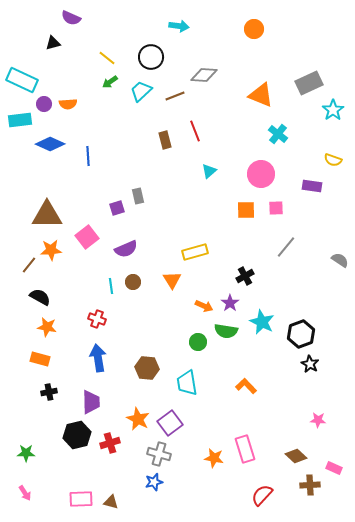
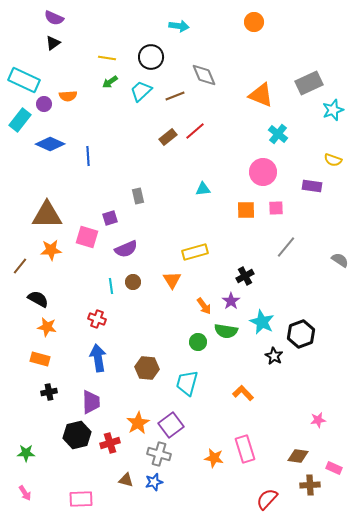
purple semicircle at (71, 18): moved 17 px left
orange circle at (254, 29): moved 7 px up
black triangle at (53, 43): rotated 21 degrees counterclockwise
yellow line at (107, 58): rotated 30 degrees counterclockwise
gray diamond at (204, 75): rotated 64 degrees clockwise
cyan rectangle at (22, 80): moved 2 px right
orange semicircle at (68, 104): moved 8 px up
cyan star at (333, 110): rotated 15 degrees clockwise
cyan rectangle at (20, 120): rotated 45 degrees counterclockwise
red line at (195, 131): rotated 70 degrees clockwise
brown rectangle at (165, 140): moved 3 px right, 3 px up; rotated 66 degrees clockwise
cyan triangle at (209, 171): moved 6 px left, 18 px down; rotated 35 degrees clockwise
pink circle at (261, 174): moved 2 px right, 2 px up
purple square at (117, 208): moved 7 px left, 10 px down
pink square at (87, 237): rotated 35 degrees counterclockwise
brown line at (29, 265): moved 9 px left, 1 px down
black semicircle at (40, 297): moved 2 px left, 2 px down
purple star at (230, 303): moved 1 px right, 2 px up
orange arrow at (204, 306): rotated 30 degrees clockwise
black star at (310, 364): moved 36 px left, 8 px up
cyan trapezoid at (187, 383): rotated 24 degrees clockwise
orange L-shape at (246, 386): moved 3 px left, 7 px down
orange star at (138, 419): moved 4 px down; rotated 15 degrees clockwise
pink star at (318, 420): rotated 14 degrees counterclockwise
purple square at (170, 423): moved 1 px right, 2 px down
brown diamond at (296, 456): moved 2 px right; rotated 35 degrees counterclockwise
red semicircle at (262, 495): moved 5 px right, 4 px down
brown triangle at (111, 502): moved 15 px right, 22 px up
